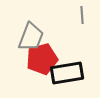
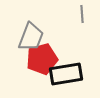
gray line: moved 1 px up
black rectangle: moved 1 px left, 1 px down
